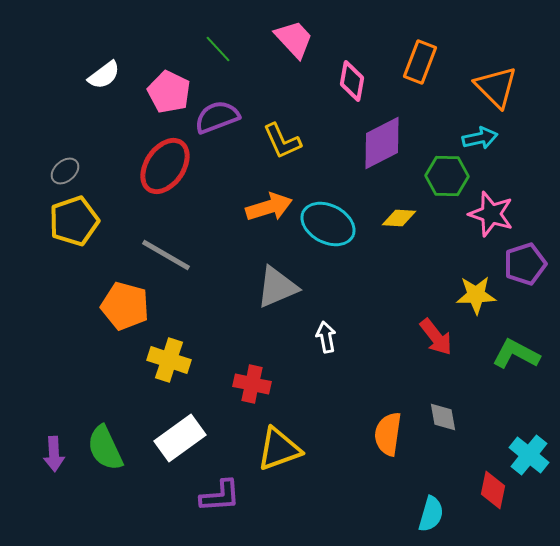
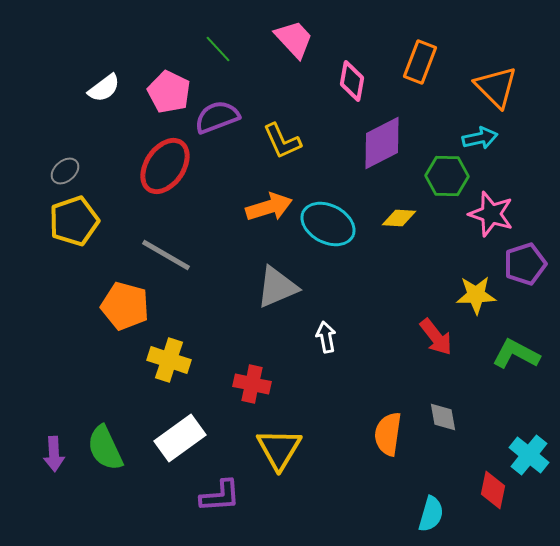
white semicircle: moved 13 px down
yellow triangle: rotated 39 degrees counterclockwise
